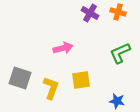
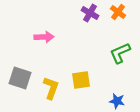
orange cross: rotated 21 degrees clockwise
pink arrow: moved 19 px left, 11 px up; rotated 12 degrees clockwise
